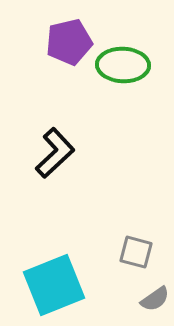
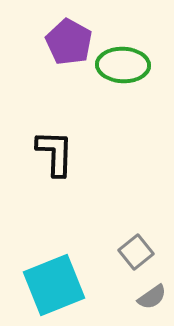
purple pentagon: rotated 30 degrees counterclockwise
black L-shape: rotated 45 degrees counterclockwise
gray square: rotated 36 degrees clockwise
gray semicircle: moved 3 px left, 2 px up
